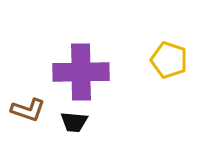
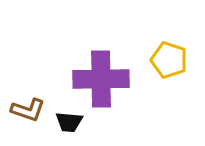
purple cross: moved 20 px right, 7 px down
black trapezoid: moved 5 px left
